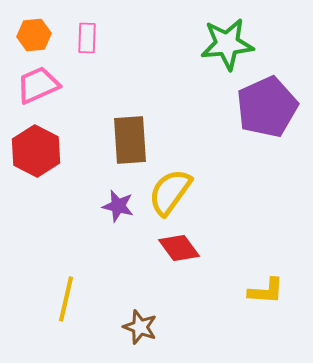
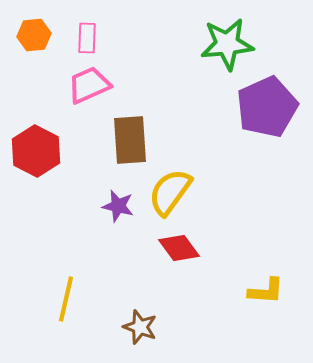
pink trapezoid: moved 51 px right
